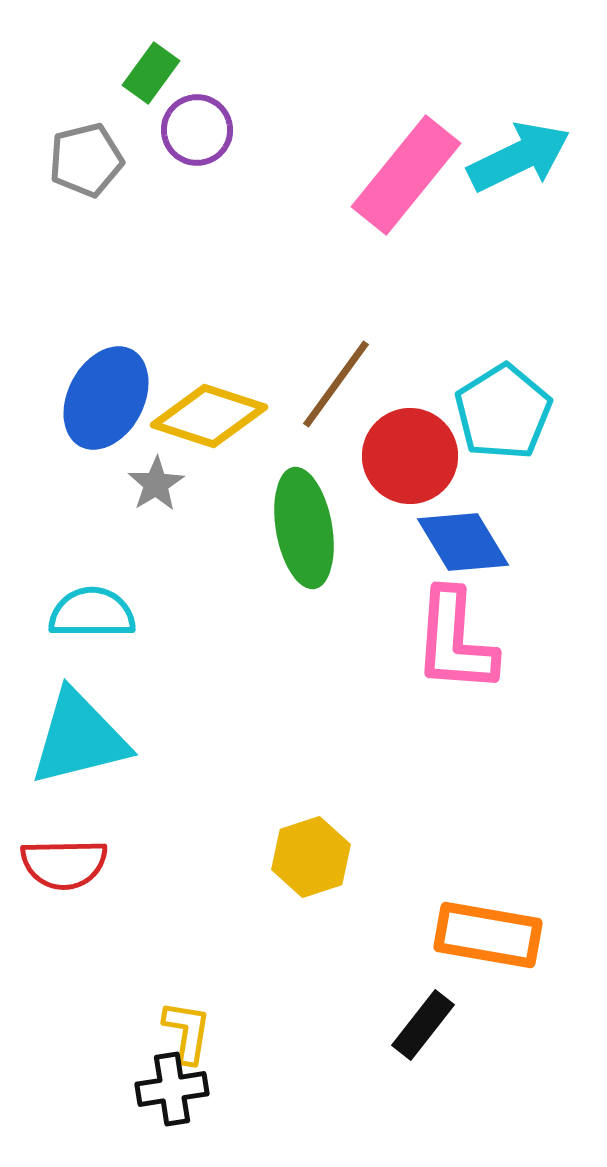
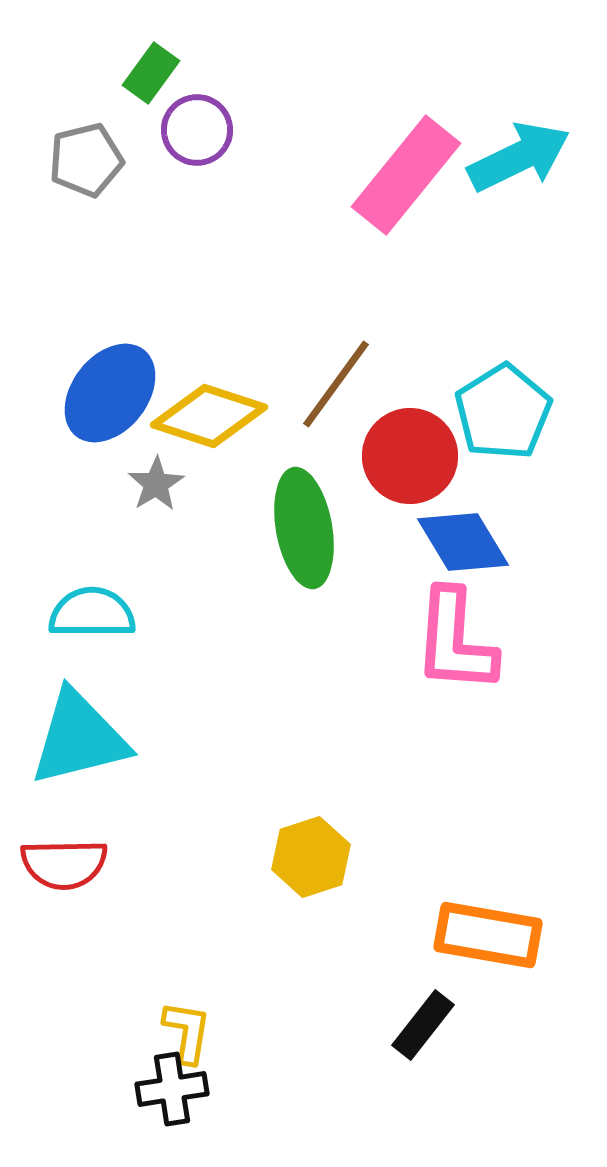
blue ellipse: moved 4 px right, 5 px up; rotated 10 degrees clockwise
